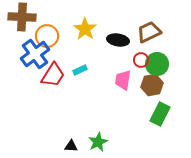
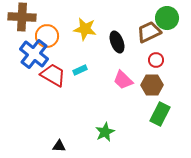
yellow star: rotated 25 degrees counterclockwise
black ellipse: moved 1 px left, 2 px down; rotated 60 degrees clockwise
blue cross: moved 1 px left; rotated 16 degrees counterclockwise
red circle: moved 15 px right
green circle: moved 10 px right, 46 px up
red trapezoid: rotated 92 degrees counterclockwise
pink trapezoid: rotated 55 degrees counterclockwise
brown hexagon: rotated 10 degrees clockwise
green star: moved 7 px right, 10 px up
black triangle: moved 12 px left
